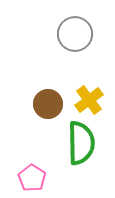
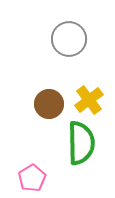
gray circle: moved 6 px left, 5 px down
brown circle: moved 1 px right
pink pentagon: rotated 8 degrees clockwise
